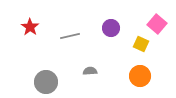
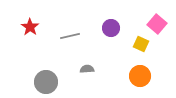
gray semicircle: moved 3 px left, 2 px up
